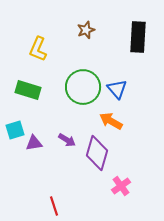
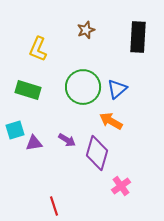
blue triangle: rotated 30 degrees clockwise
